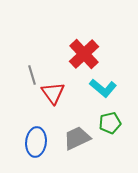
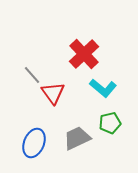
gray line: rotated 24 degrees counterclockwise
blue ellipse: moved 2 px left, 1 px down; rotated 16 degrees clockwise
